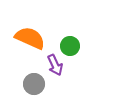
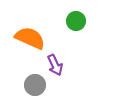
green circle: moved 6 px right, 25 px up
gray circle: moved 1 px right, 1 px down
